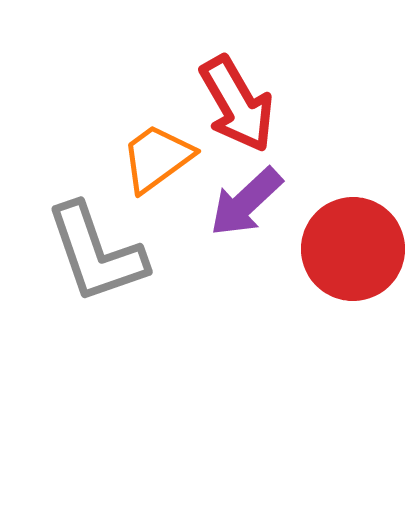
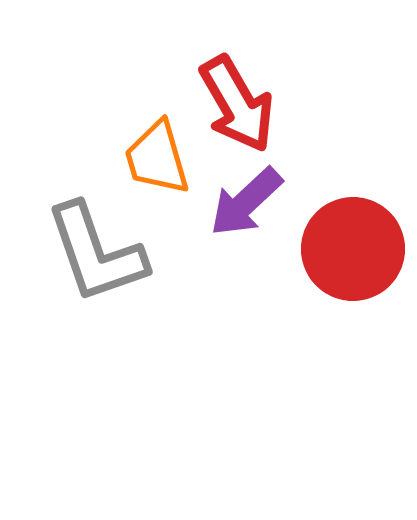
orange trapezoid: rotated 70 degrees counterclockwise
